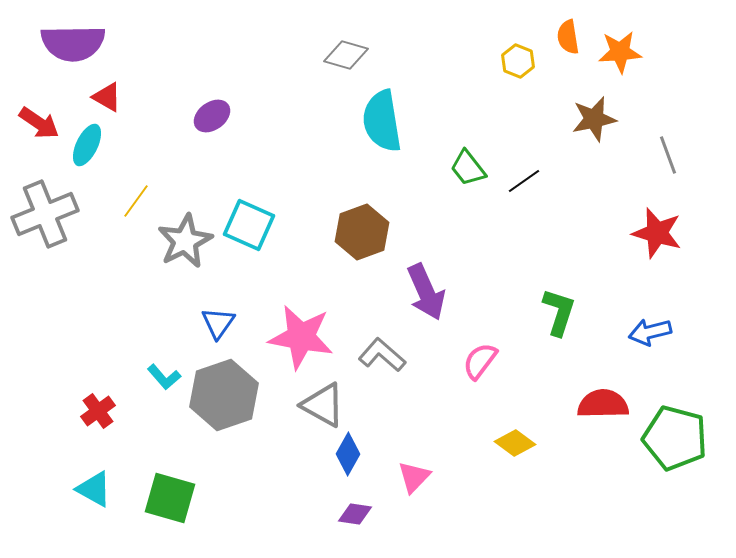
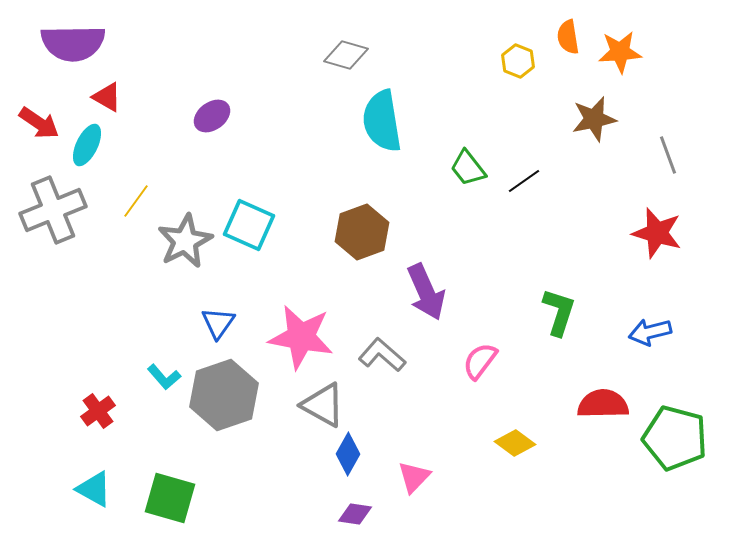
gray cross: moved 8 px right, 4 px up
